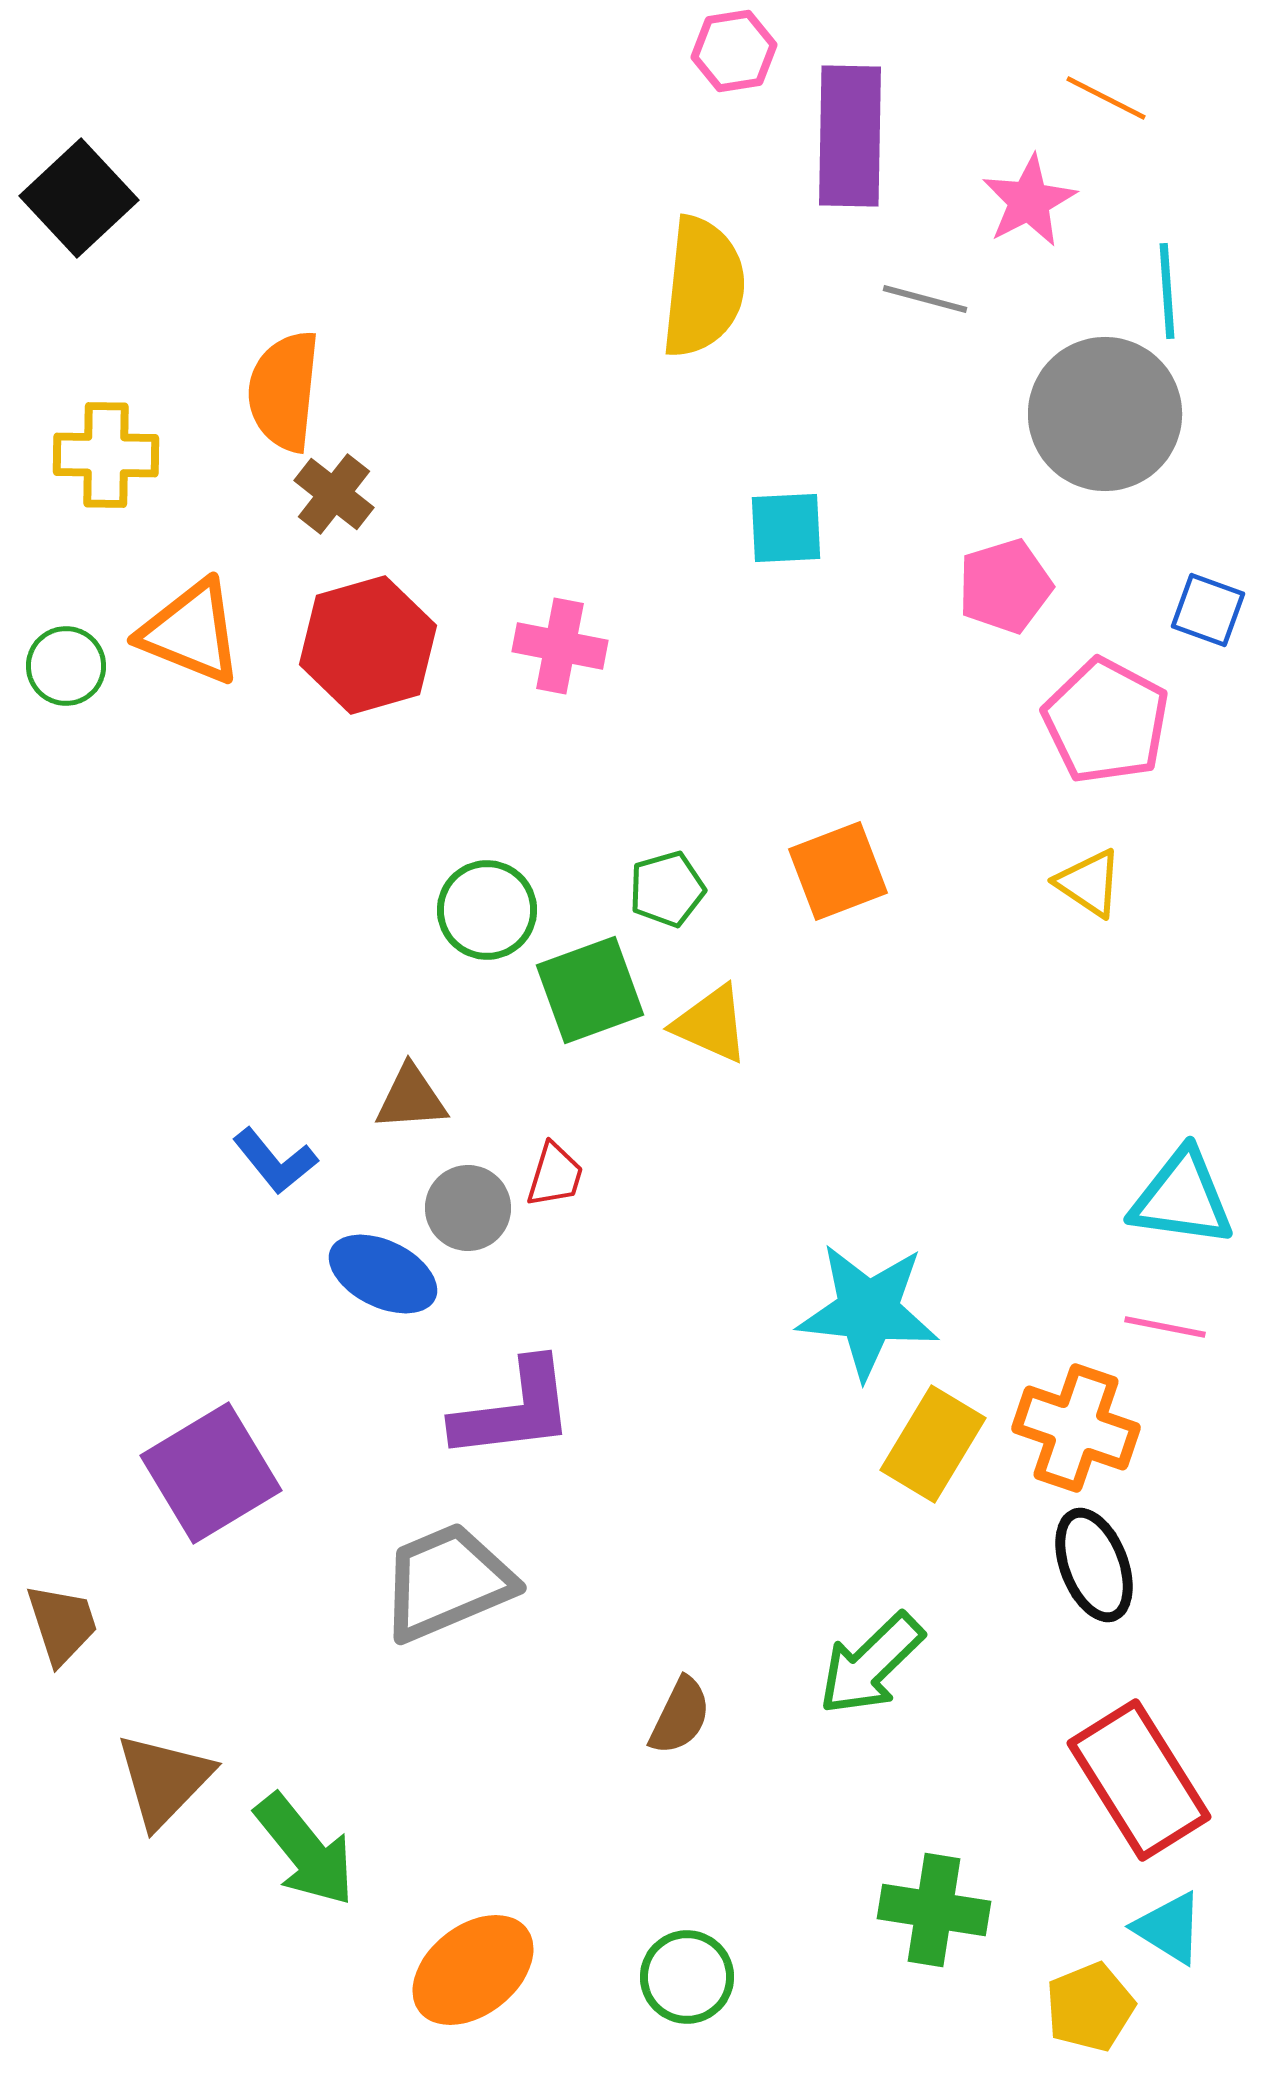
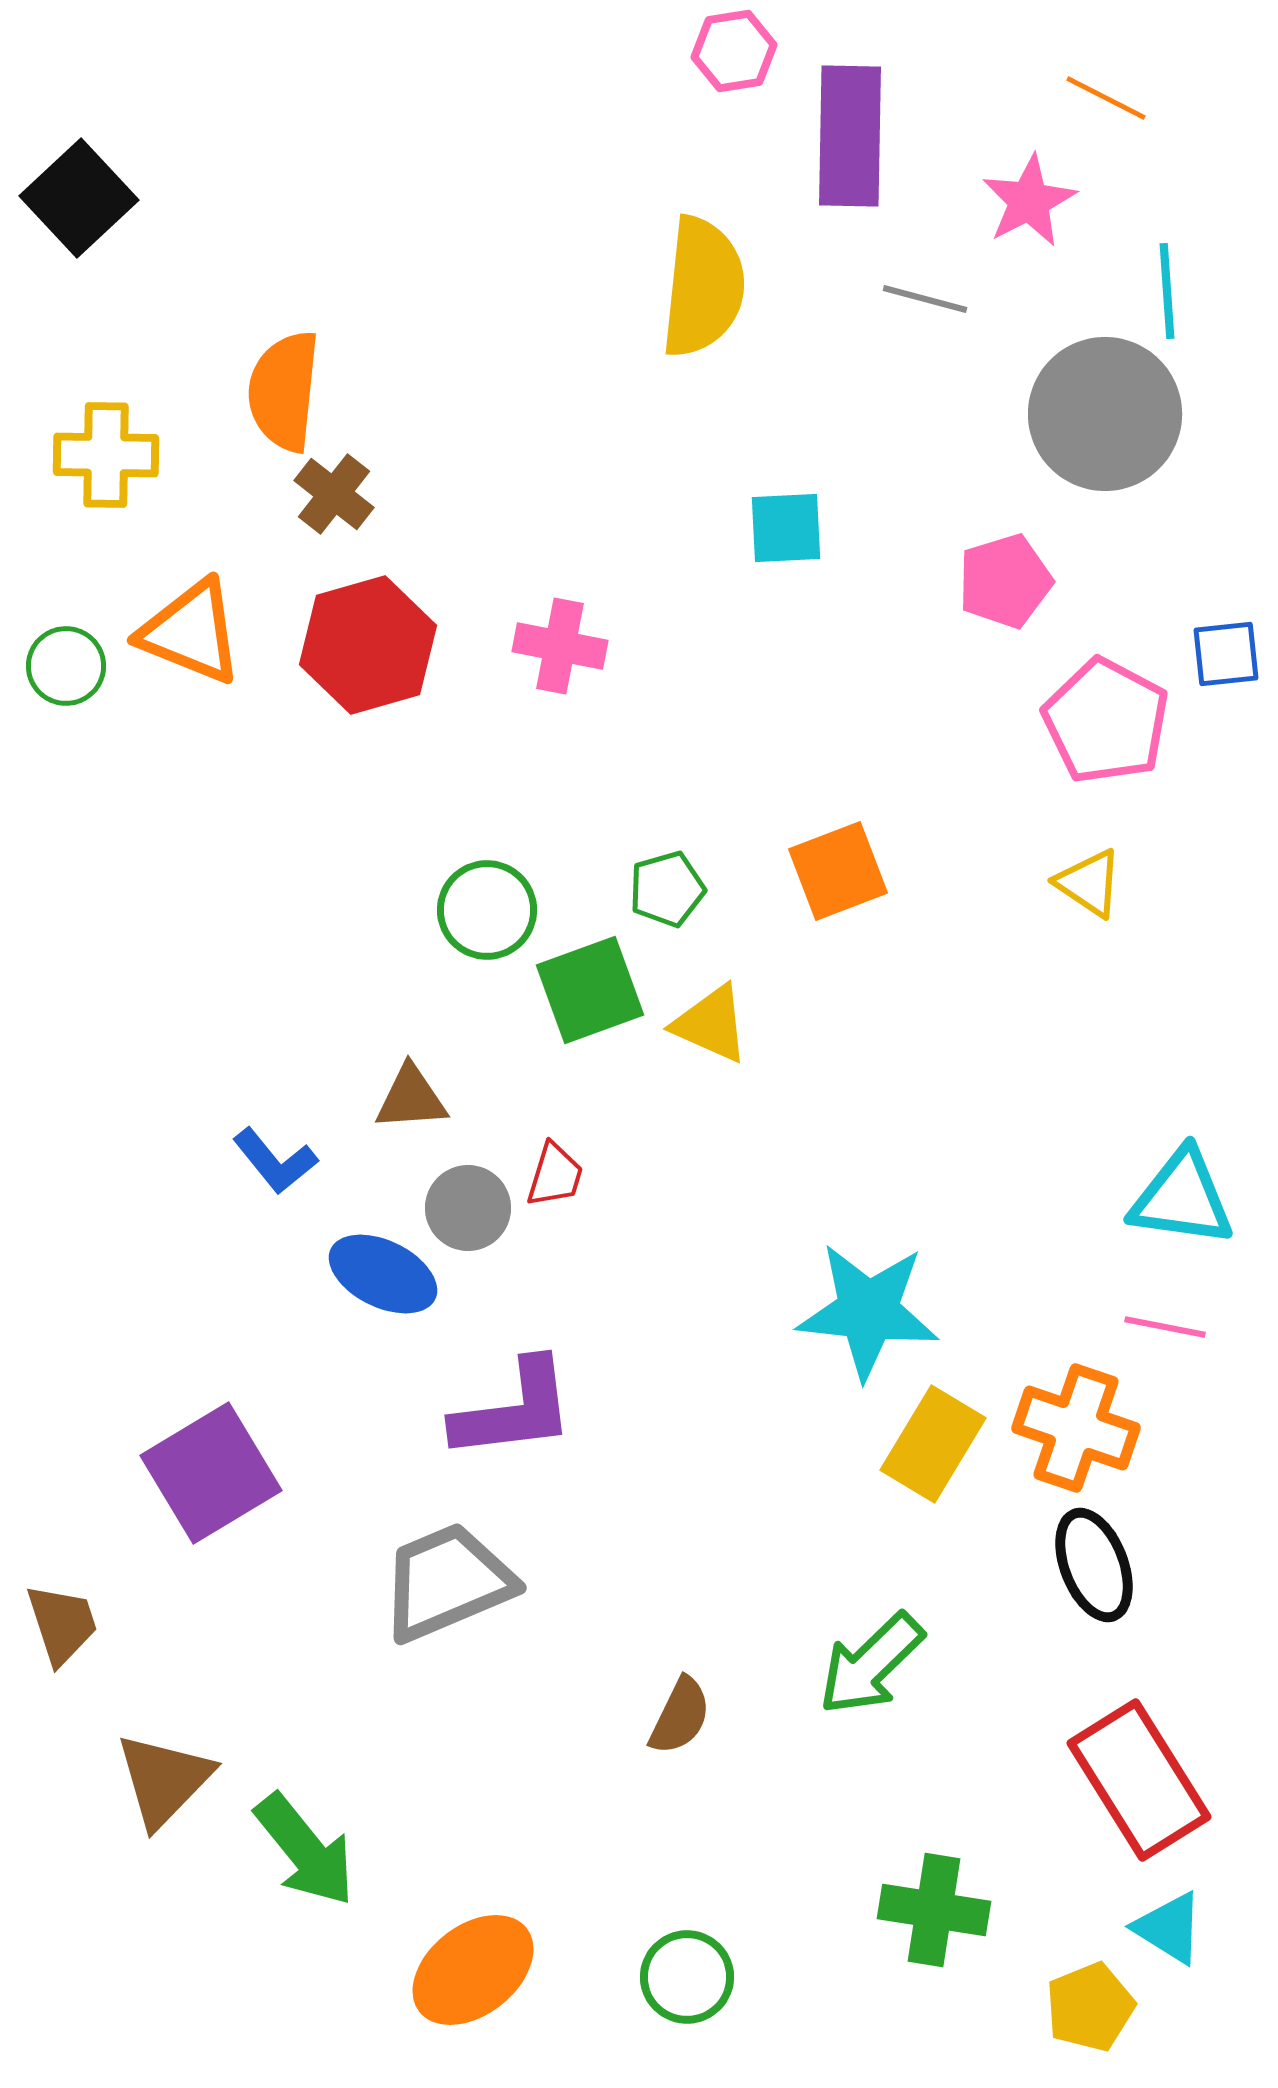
pink pentagon at (1005, 586): moved 5 px up
blue square at (1208, 610): moved 18 px right, 44 px down; rotated 26 degrees counterclockwise
